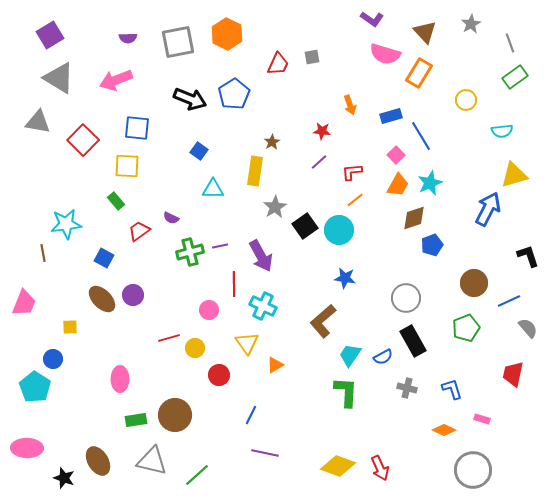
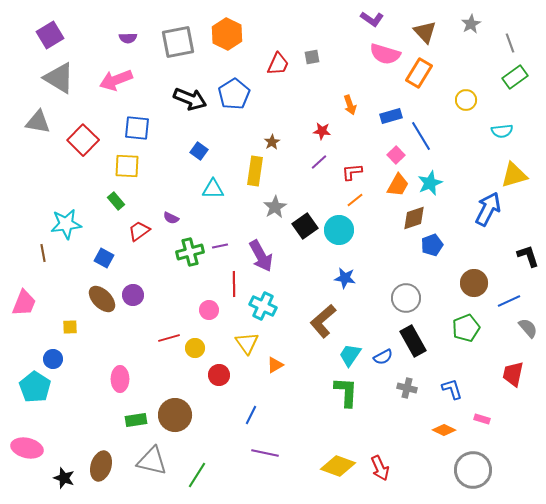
pink ellipse at (27, 448): rotated 12 degrees clockwise
brown ellipse at (98, 461): moved 3 px right, 5 px down; rotated 48 degrees clockwise
green line at (197, 475): rotated 16 degrees counterclockwise
